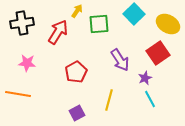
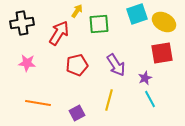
cyan square: moved 3 px right; rotated 25 degrees clockwise
yellow ellipse: moved 4 px left, 2 px up
red arrow: moved 1 px right, 1 px down
red square: moved 4 px right; rotated 25 degrees clockwise
purple arrow: moved 4 px left, 5 px down
red pentagon: moved 1 px right, 7 px up; rotated 15 degrees clockwise
orange line: moved 20 px right, 9 px down
